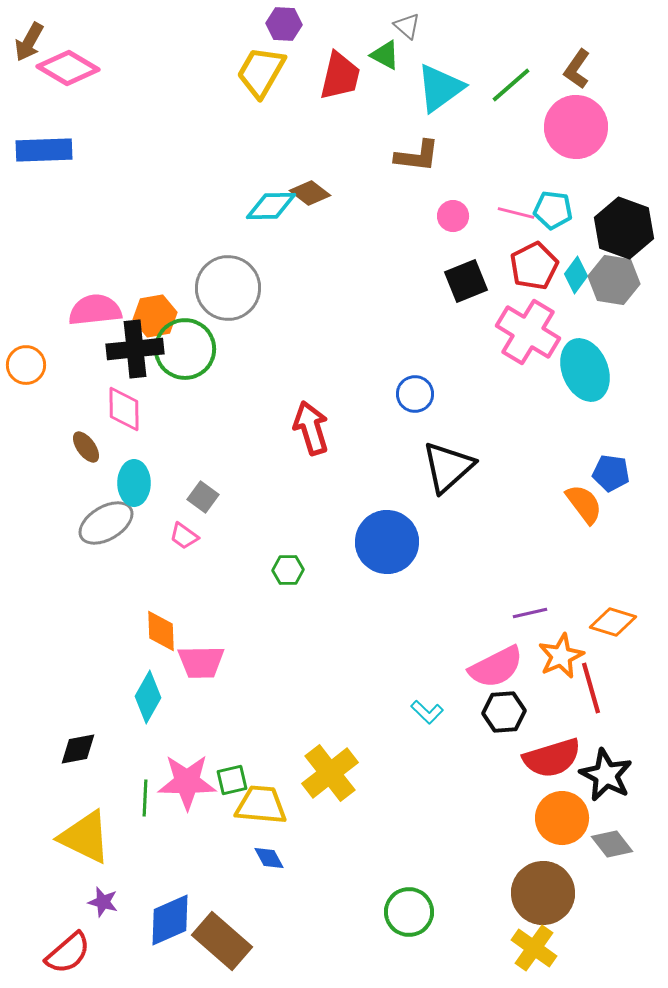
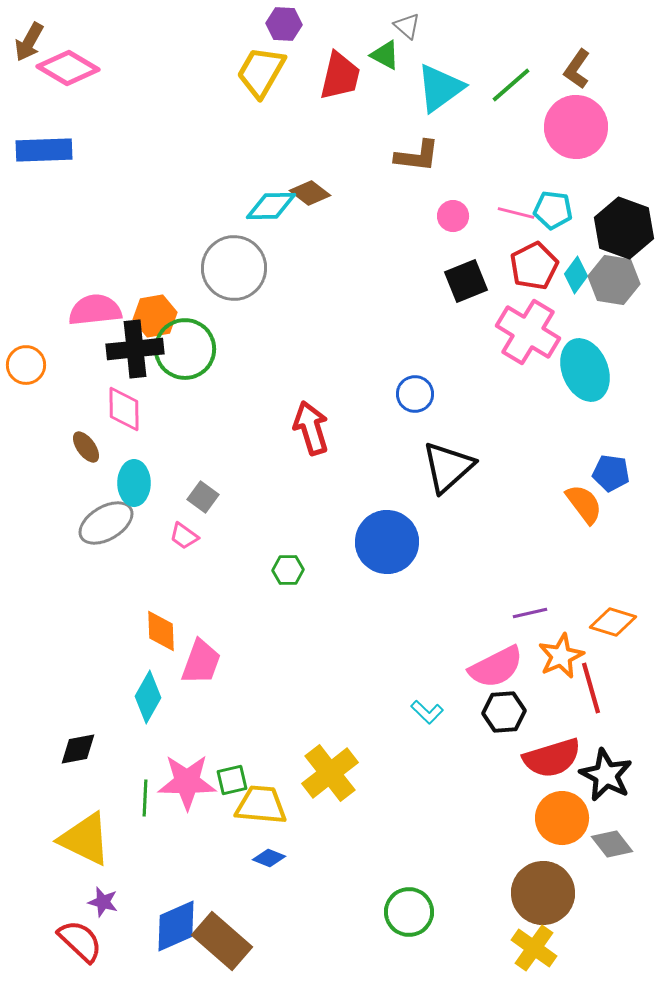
gray circle at (228, 288): moved 6 px right, 20 px up
pink trapezoid at (201, 662): rotated 69 degrees counterclockwise
yellow triangle at (85, 837): moved 2 px down
blue diamond at (269, 858): rotated 40 degrees counterclockwise
blue diamond at (170, 920): moved 6 px right, 6 px down
red semicircle at (68, 953): moved 12 px right, 12 px up; rotated 96 degrees counterclockwise
